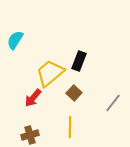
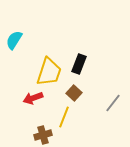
cyan semicircle: moved 1 px left
black rectangle: moved 3 px down
yellow trapezoid: moved 1 px left, 1 px up; rotated 148 degrees clockwise
red arrow: rotated 30 degrees clockwise
yellow line: moved 6 px left, 10 px up; rotated 20 degrees clockwise
brown cross: moved 13 px right
